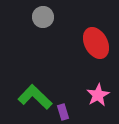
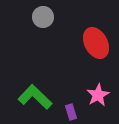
purple rectangle: moved 8 px right
